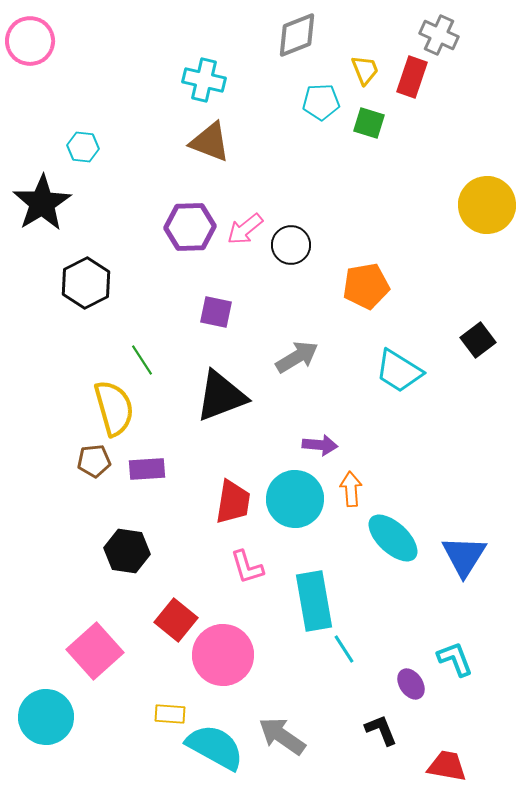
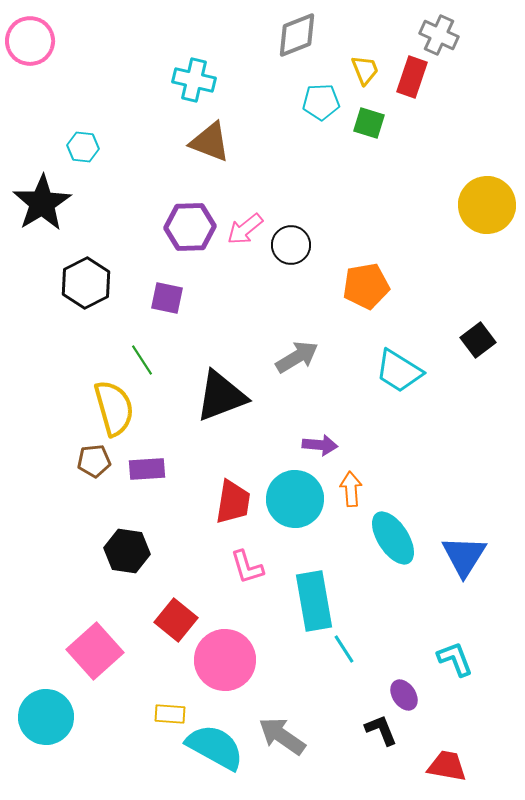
cyan cross at (204, 80): moved 10 px left
purple square at (216, 312): moved 49 px left, 14 px up
cyan ellipse at (393, 538): rotated 14 degrees clockwise
pink circle at (223, 655): moved 2 px right, 5 px down
purple ellipse at (411, 684): moved 7 px left, 11 px down
